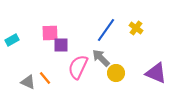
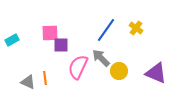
yellow circle: moved 3 px right, 2 px up
orange line: rotated 32 degrees clockwise
